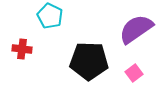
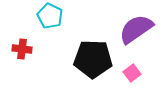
black pentagon: moved 4 px right, 2 px up
pink square: moved 2 px left
